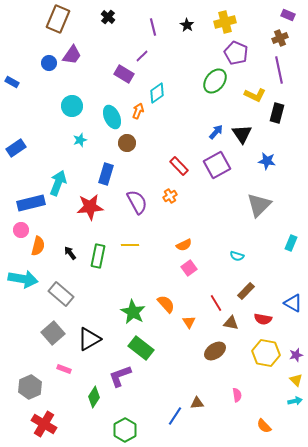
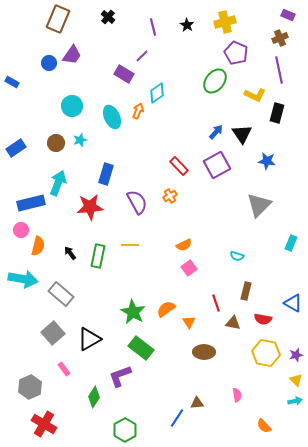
brown circle at (127, 143): moved 71 px left
brown rectangle at (246, 291): rotated 30 degrees counterclockwise
red line at (216, 303): rotated 12 degrees clockwise
orange semicircle at (166, 304): moved 5 px down; rotated 84 degrees counterclockwise
brown triangle at (231, 323): moved 2 px right
brown ellipse at (215, 351): moved 11 px left, 1 px down; rotated 35 degrees clockwise
pink rectangle at (64, 369): rotated 32 degrees clockwise
blue line at (175, 416): moved 2 px right, 2 px down
